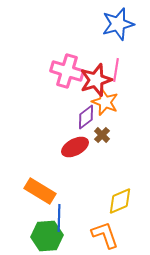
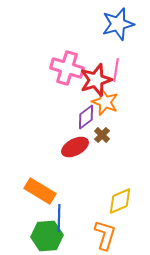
pink cross: moved 3 px up
orange L-shape: rotated 36 degrees clockwise
